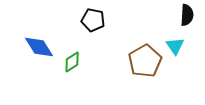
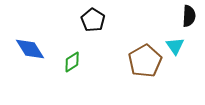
black semicircle: moved 2 px right, 1 px down
black pentagon: rotated 20 degrees clockwise
blue diamond: moved 9 px left, 2 px down
